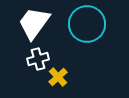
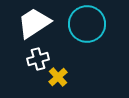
white trapezoid: rotated 21 degrees clockwise
